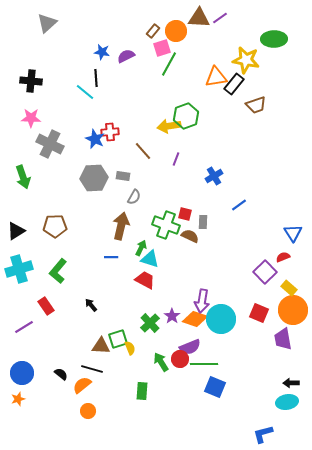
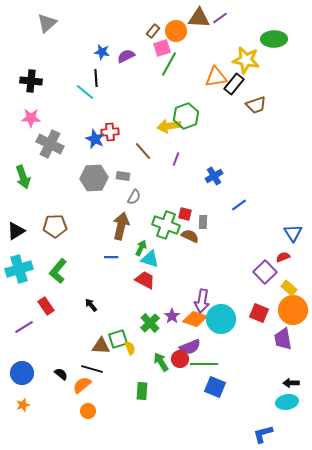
orange star at (18, 399): moved 5 px right, 6 px down
